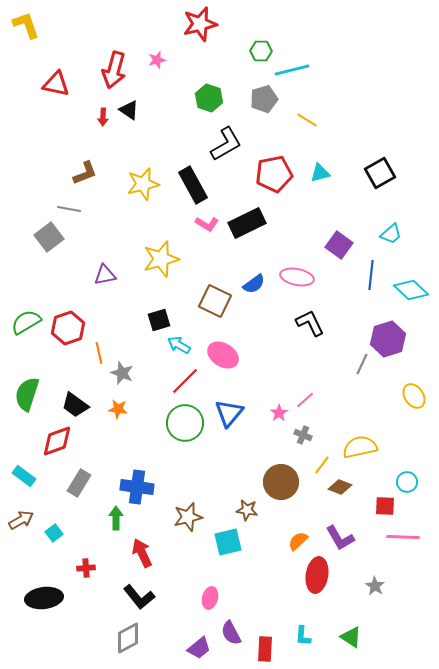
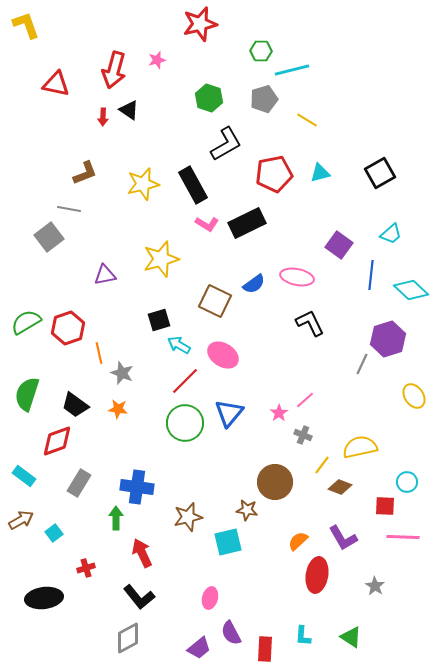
brown circle at (281, 482): moved 6 px left
purple L-shape at (340, 538): moved 3 px right
red cross at (86, 568): rotated 12 degrees counterclockwise
